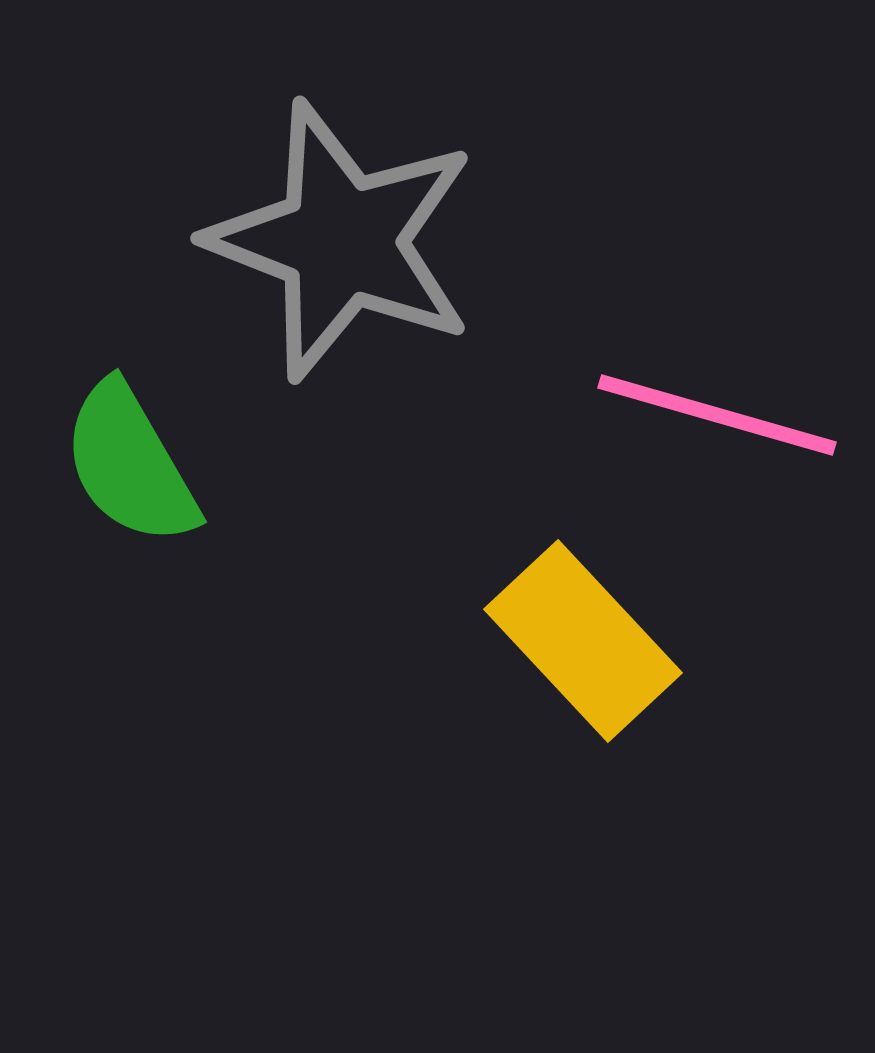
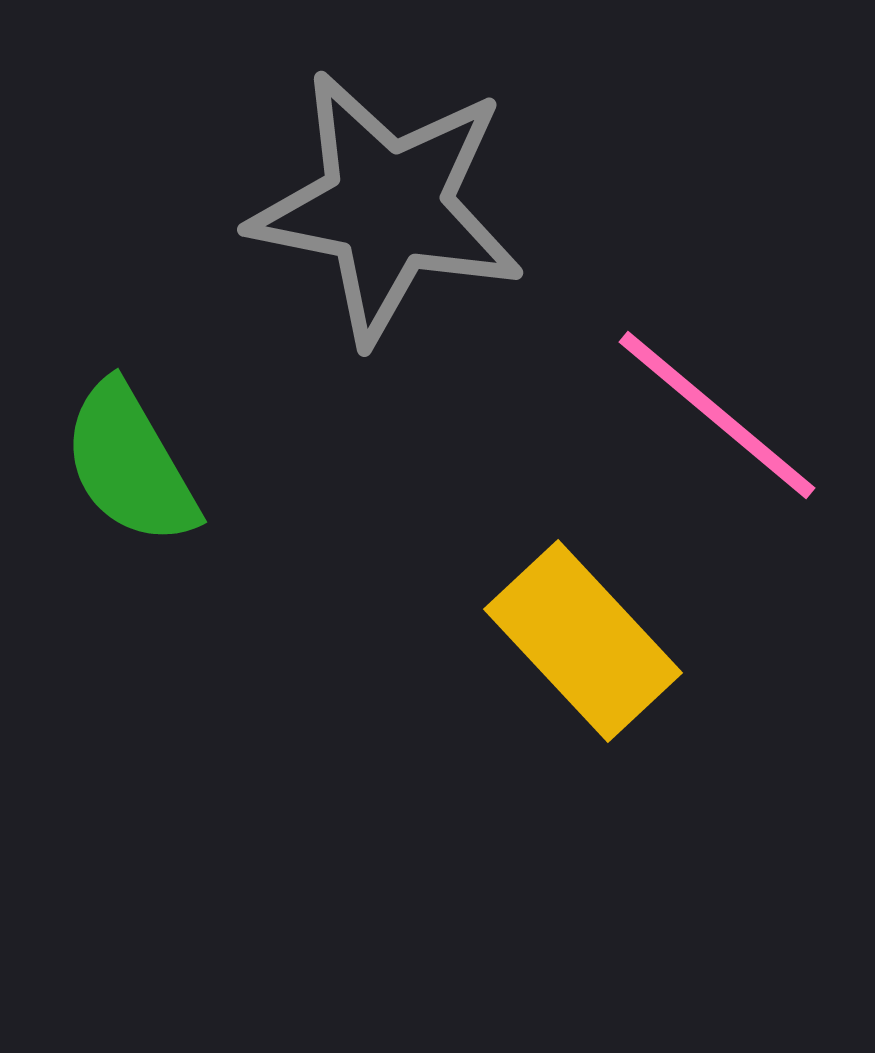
gray star: moved 45 px right, 34 px up; rotated 10 degrees counterclockwise
pink line: rotated 24 degrees clockwise
